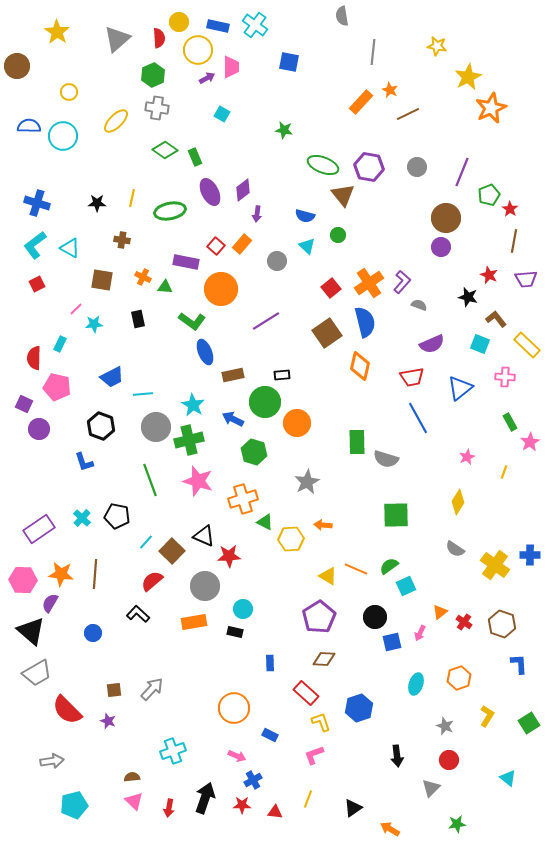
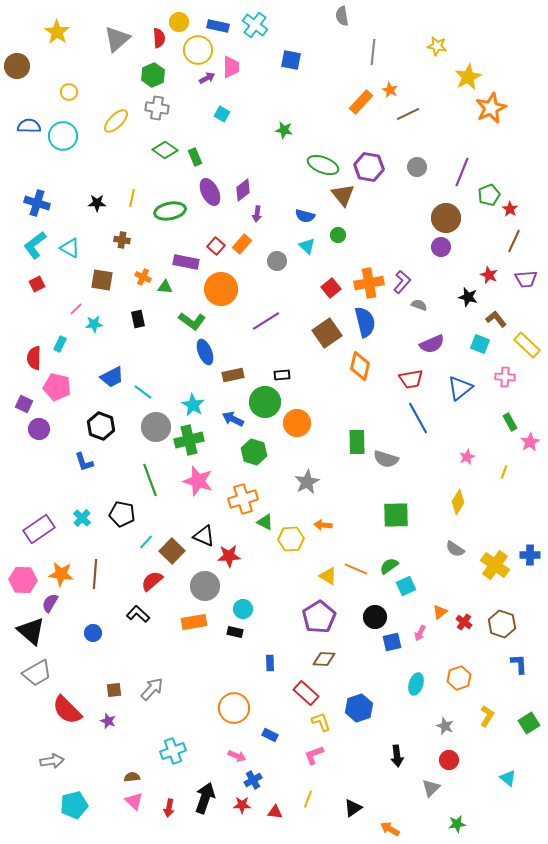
blue square at (289, 62): moved 2 px right, 2 px up
brown line at (514, 241): rotated 15 degrees clockwise
orange cross at (369, 283): rotated 24 degrees clockwise
red trapezoid at (412, 377): moved 1 px left, 2 px down
cyan line at (143, 394): moved 2 px up; rotated 42 degrees clockwise
black pentagon at (117, 516): moved 5 px right, 2 px up
